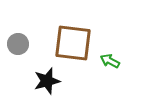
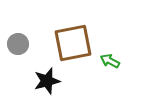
brown square: rotated 18 degrees counterclockwise
